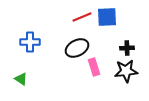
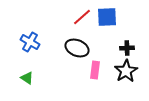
red line: rotated 18 degrees counterclockwise
blue cross: rotated 30 degrees clockwise
black ellipse: rotated 50 degrees clockwise
pink rectangle: moved 1 px right, 3 px down; rotated 24 degrees clockwise
black star: rotated 25 degrees counterclockwise
green triangle: moved 6 px right, 1 px up
